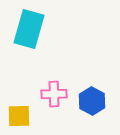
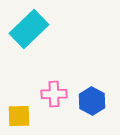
cyan rectangle: rotated 30 degrees clockwise
